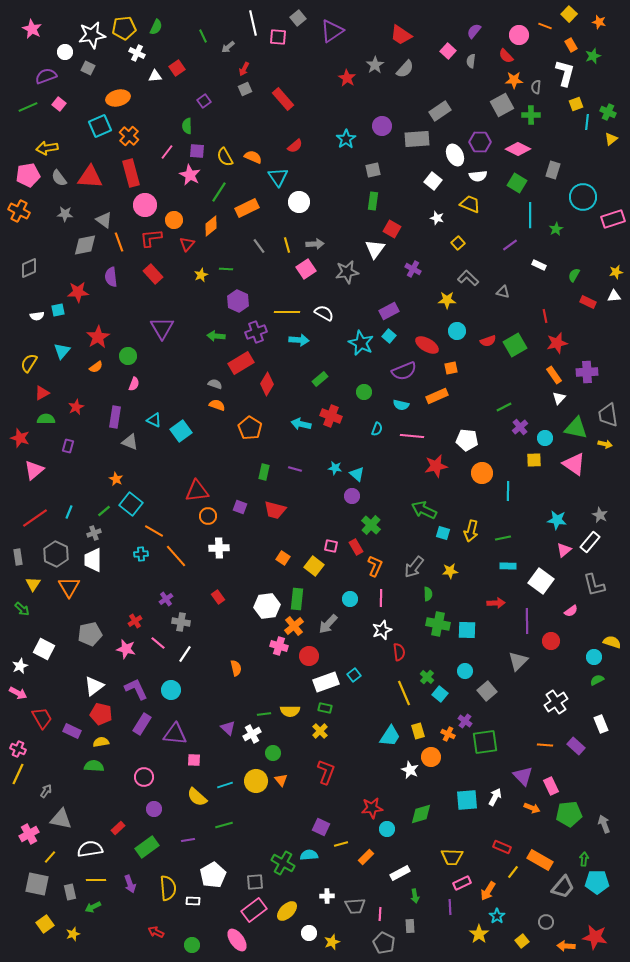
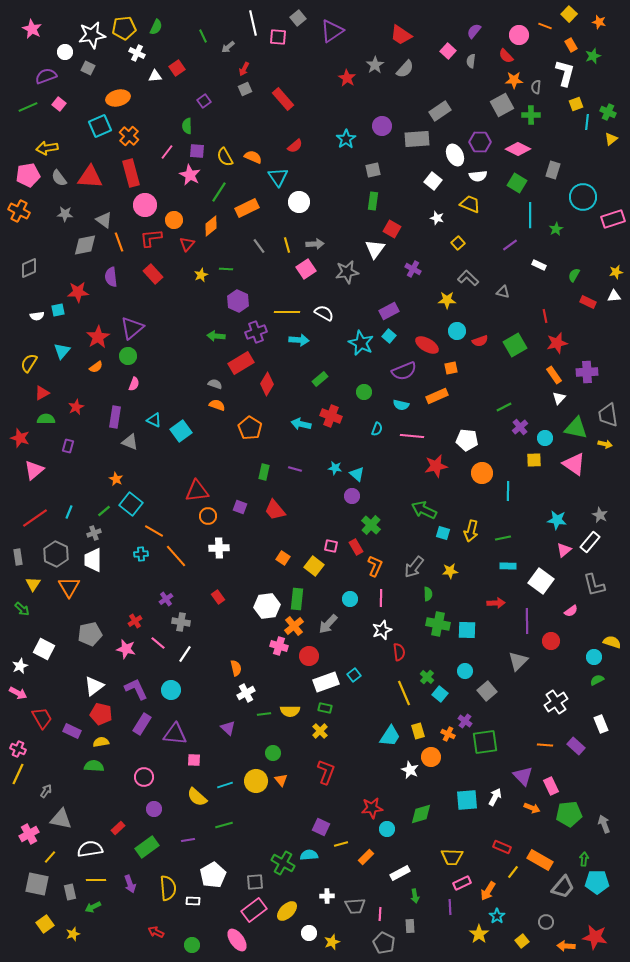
purple triangle at (162, 328): moved 30 px left; rotated 20 degrees clockwise
red semicircle at (488, 341): moved 8 px left
red trapezoid at (275, 510): rotated 35 degrees clockwise
white cross at (252, 734): moved 6 px left, 41 px up
